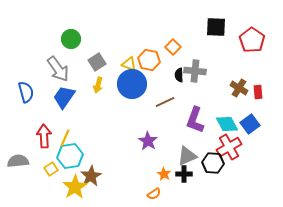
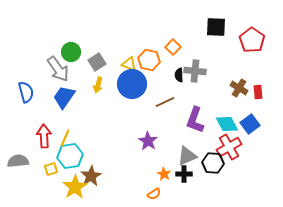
green circle: moved 13 px down
yellow square: rotated 16 degrees clockwise
